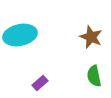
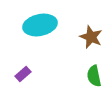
cyan ellipse: moved 20 px right, 10 px up
purple rectangle: moved 17 px left, 9 px up
